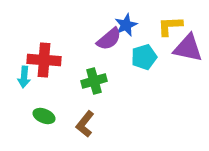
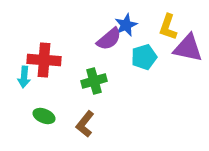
yellow L-shape: moved 2 px left, 1 px down; rotated 68 degrees counterclockwise
